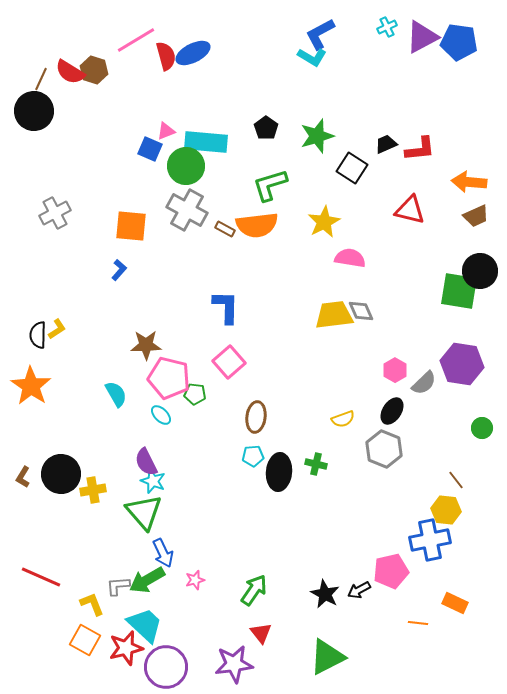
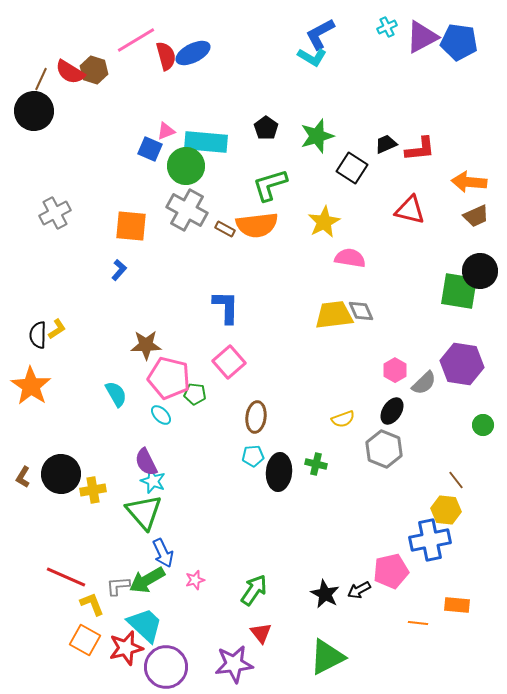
green circle at (482, 428): moved 1 px right, 3 px up
red line at (41, 577): moved 25 px right
orange rectangle at (455, 603): moved 2 px right, 2 px down; rotated 20 degrees counterclockwise
